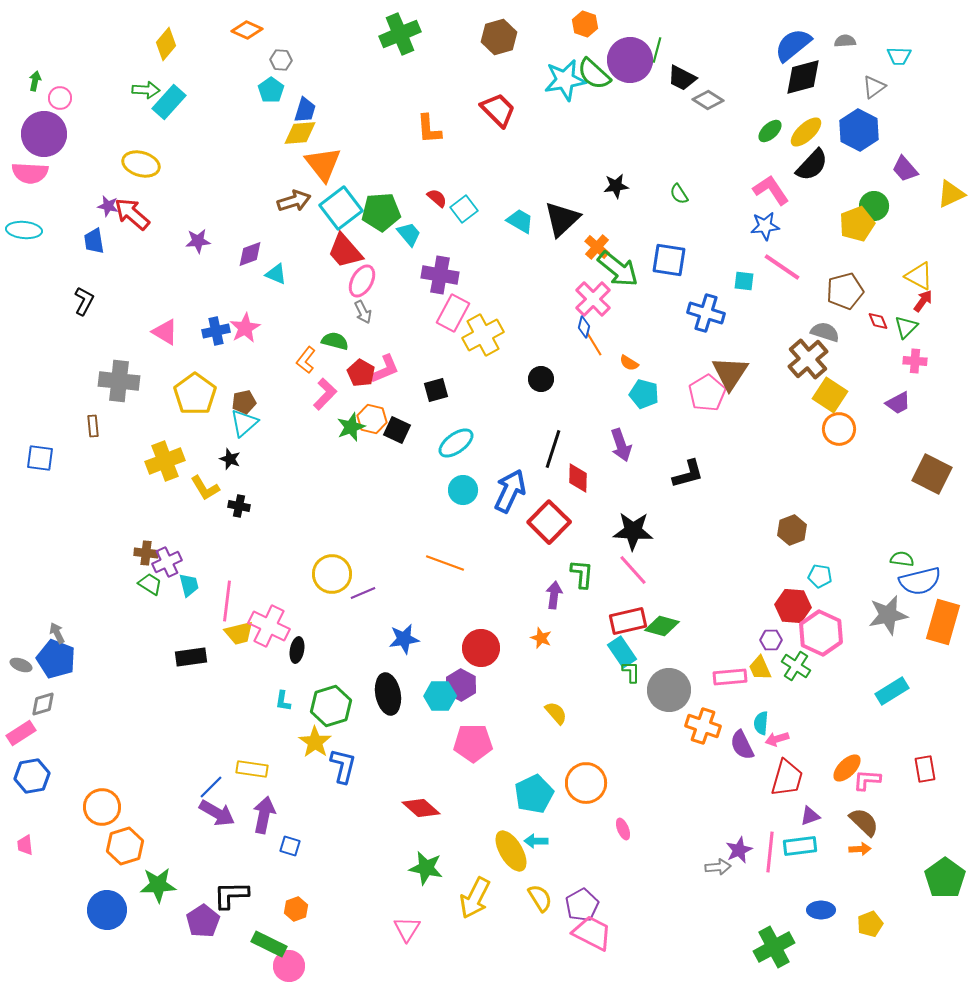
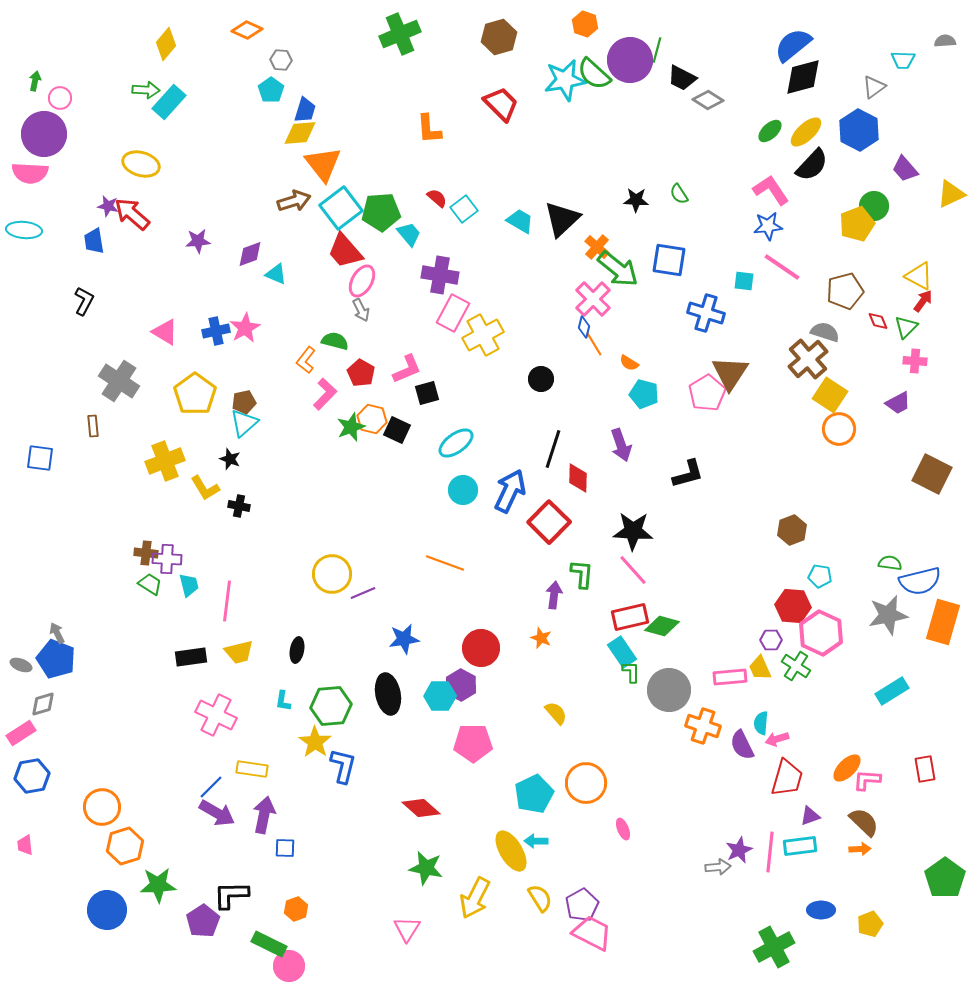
gray semicircle at (845, 41): moved 100 px right
cyan trapezoid at (899, 56): moved 4 px right, 4 px down
red trapezoid at (498, 110): moved 3 px right, 6 px up
black star at (616, 186): moved 20 px right, 14 px down; rotated 10 degrees clockwise
blue star at (765, 226): moved 3 px right
gray arrow at (363, 312): moved 2 px left, 2 px up
pink L-shape at (385, 369): moved 22 px right
gray cross at (119, 381): rotated 27 degrees clockwise
black square at (436, 390): moved 9 px left, 3 px down
green semicircle at (902, 559): moved 12 px left, 4 px down
purple cross at (167, 562): moved 3 px up; rotated 28 degrees clockwise
red rectangle at (628, 621): moved 2 px right, 4 px up
pink cross at (269, 626): moved 53 px left, 89 px down
yellow trapezoid at (239, 633): moved 19 px down
green hexagon at (331, 706): rotated 12 degrees clockwise
blue square at (290, 846): moved 5 px left, 2 px down; rotated 15 degrees counterclockwise
